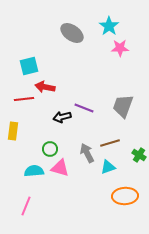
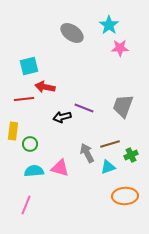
cyan star: moved 1 px up
brown line: moved 1 px down
green circle: moved 20 px left, 5 px up
green cross: moved 8 px left; rotated 32 degrees clockwise
pink line: moved 1 px up
